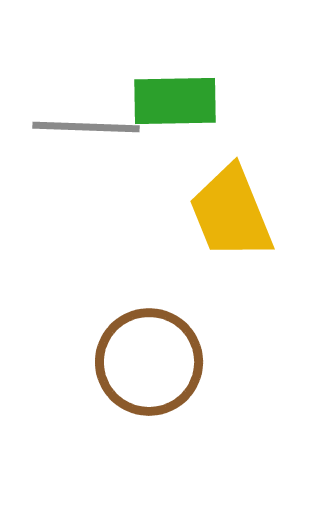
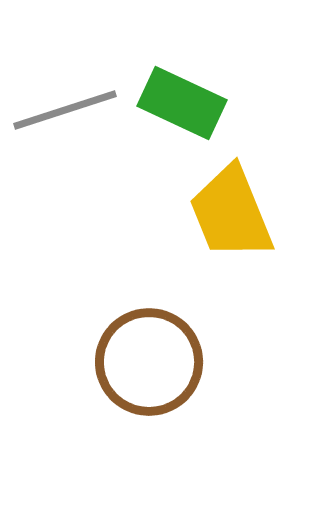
green rectangle: moved 7 px right, 2 px down; rotated 26 degrees clockwise
gray line: moved 21 px left, 17 px up; rotated 20 degrees counterclockwise
